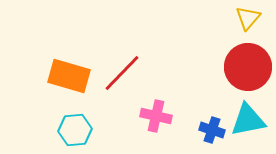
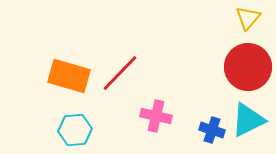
red line: moved 2 px left
cyan triangle: rotated 15 degrees counterclockwise
